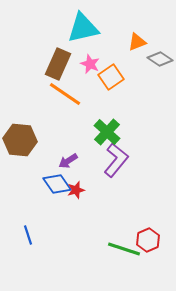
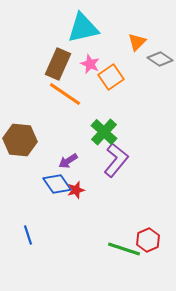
orange triangle: rotated 24 degrees counterclockwise
green cross: moved 3 px left
